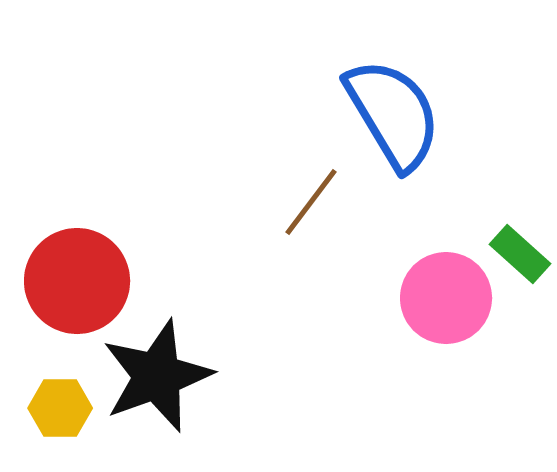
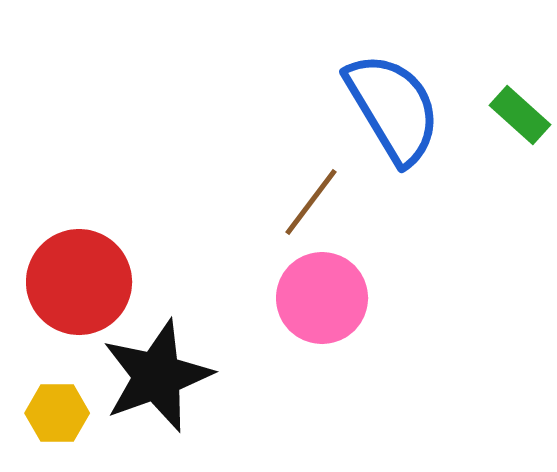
blue semicircle: moved 6 px up
green rectangle: moved 139 px up
red circle: moved 2 px right, 1 px down
pink circle: moved 124 px left
yellow hexagon: moved 3 px left, 5 px down
